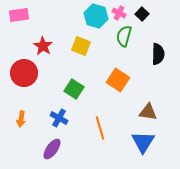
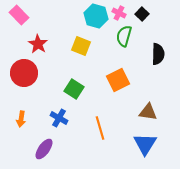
pink rectangle: rotated 54 degrees clockwise
red star: moved 5 px left, 2 px up
orange square: rotated 30 degrees clockwise
blue triangle: moved 2 px right, 2 px down
purple ellipse: moved 8 px left
